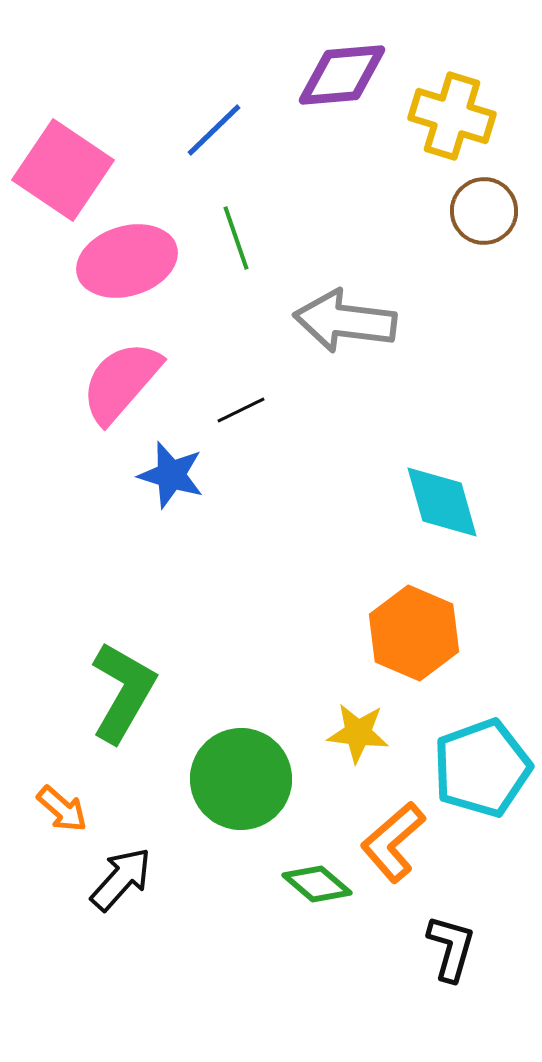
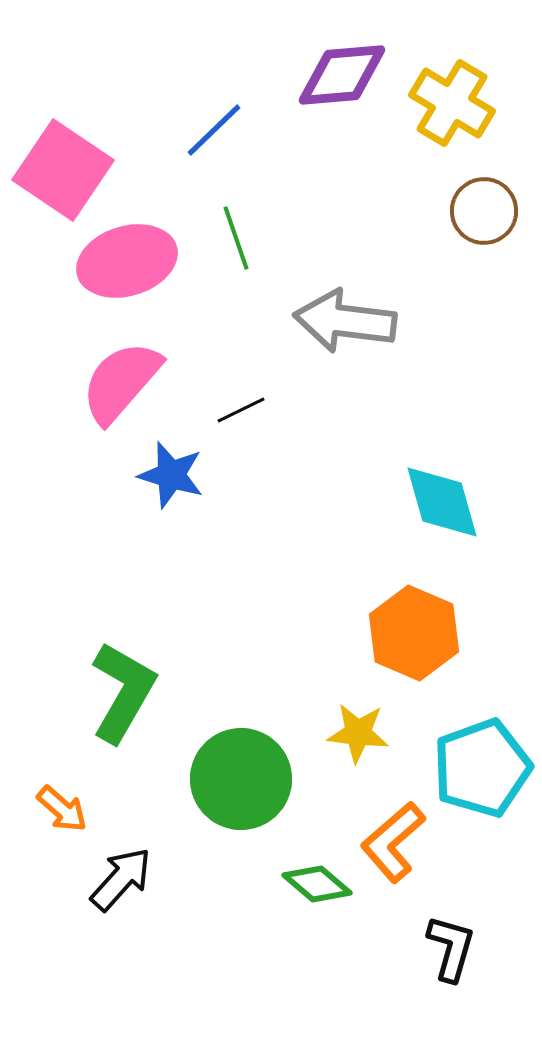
yellow cross: moved 13 px up; rotated 14 degrees clockwise
